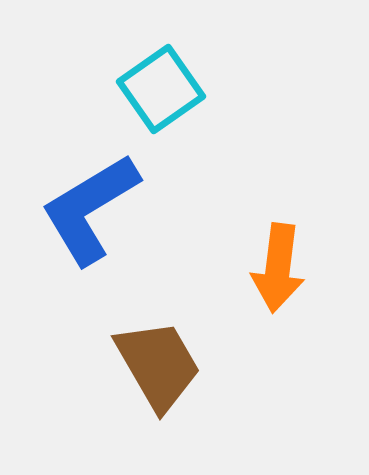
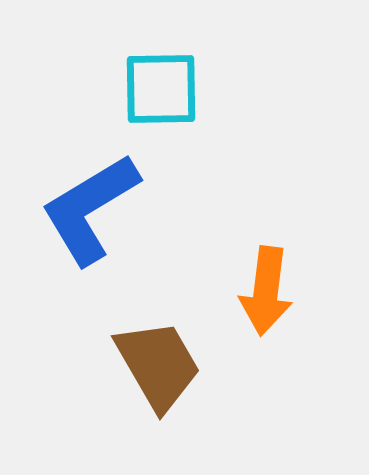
cyan square: rotated 34 degrees clockwise
orange arrow: moved 12 px left, 23 px down
